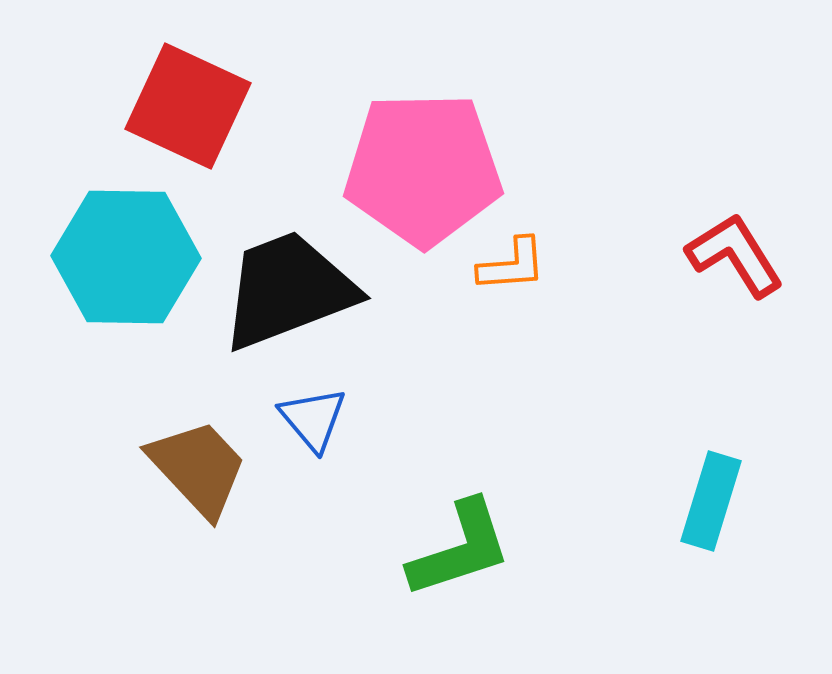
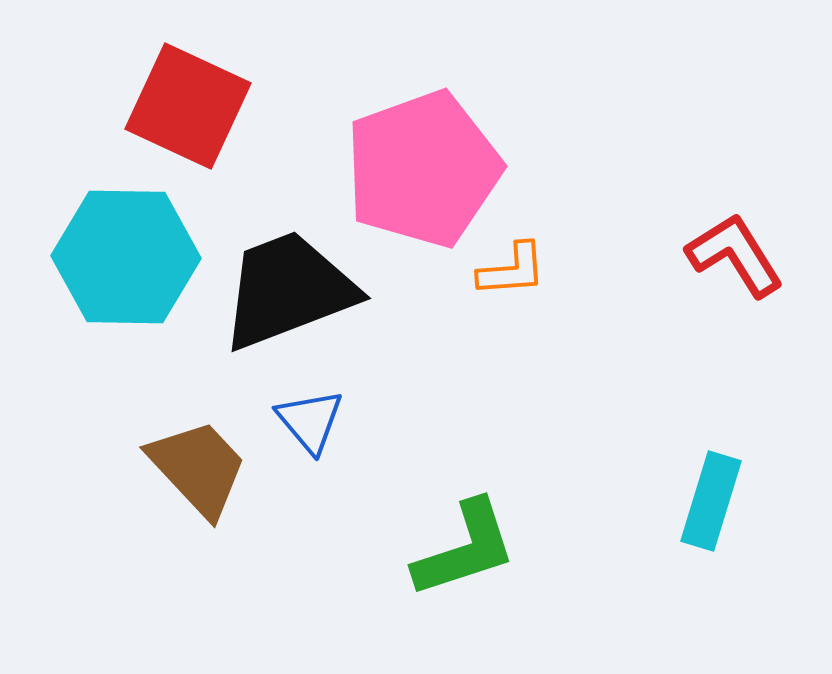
pink pentagon: rotated 19 degrees counterclockwise
orange L-shape: moved 5 px down
blue triangle: moved 3 px left, 2 px down
green L-shape: moved 5 px right
